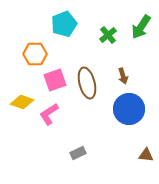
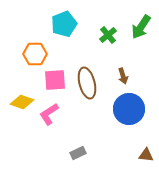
pink square: rotated 15 degrees clockwise
